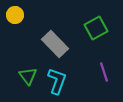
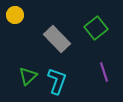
green square: rotated 10 degrees counterclockwise
gray rectangle: moved 2 px right, 5 px up
green triangle: rotated 24 degrees clockwise
